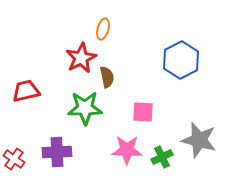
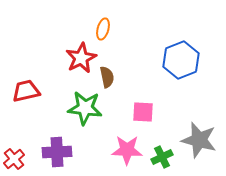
blue hexagon: rotated 6 degrees clockwise
green star: rotated 8 degrees clockwise
red cross: rotated 15 degrees clockwise
